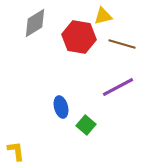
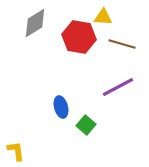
yellow triangle: moved 1 px down; rotated 18 degrees clockwise
